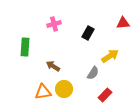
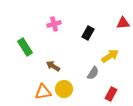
green rectangle: rotated 36 degrees counterclockwise
red rectangle: moved 6 px right, 1 px up; rotated 16 degrees counterclockwise
